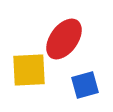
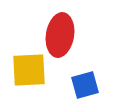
red ellipse: moved 4 px left, 4 px up; rotated 27 degrees counterclockwise
